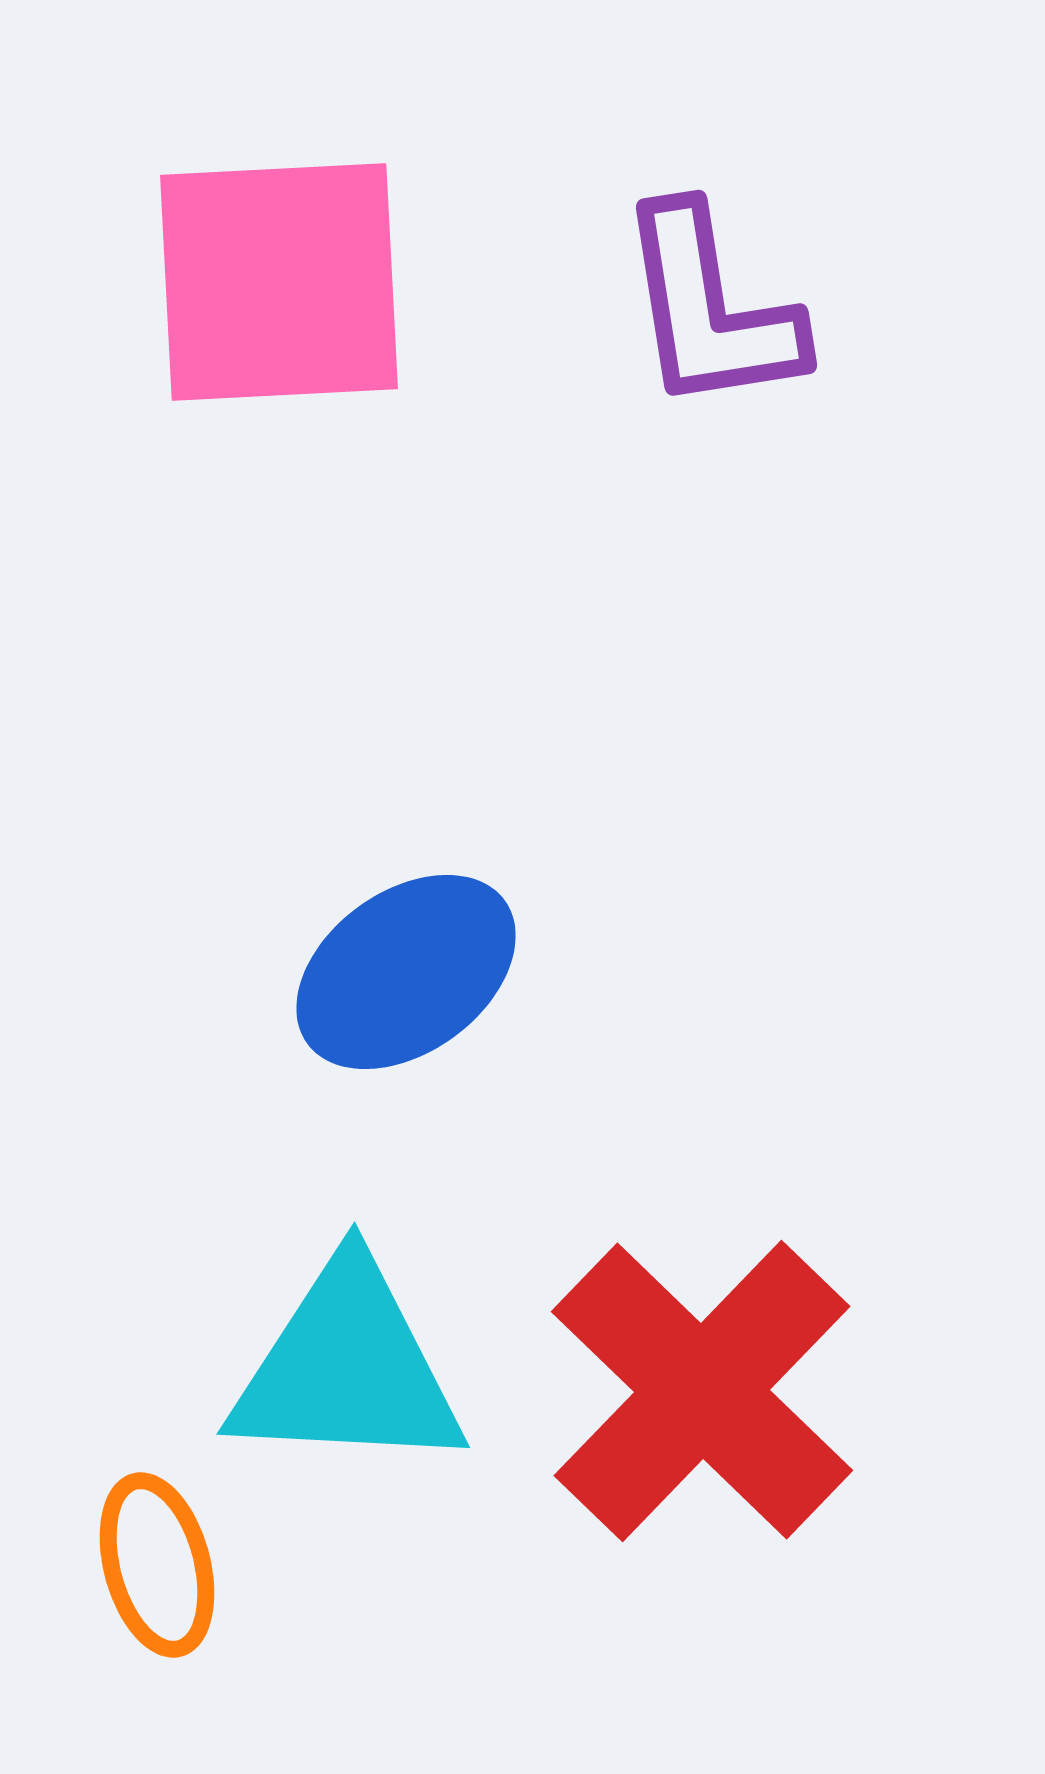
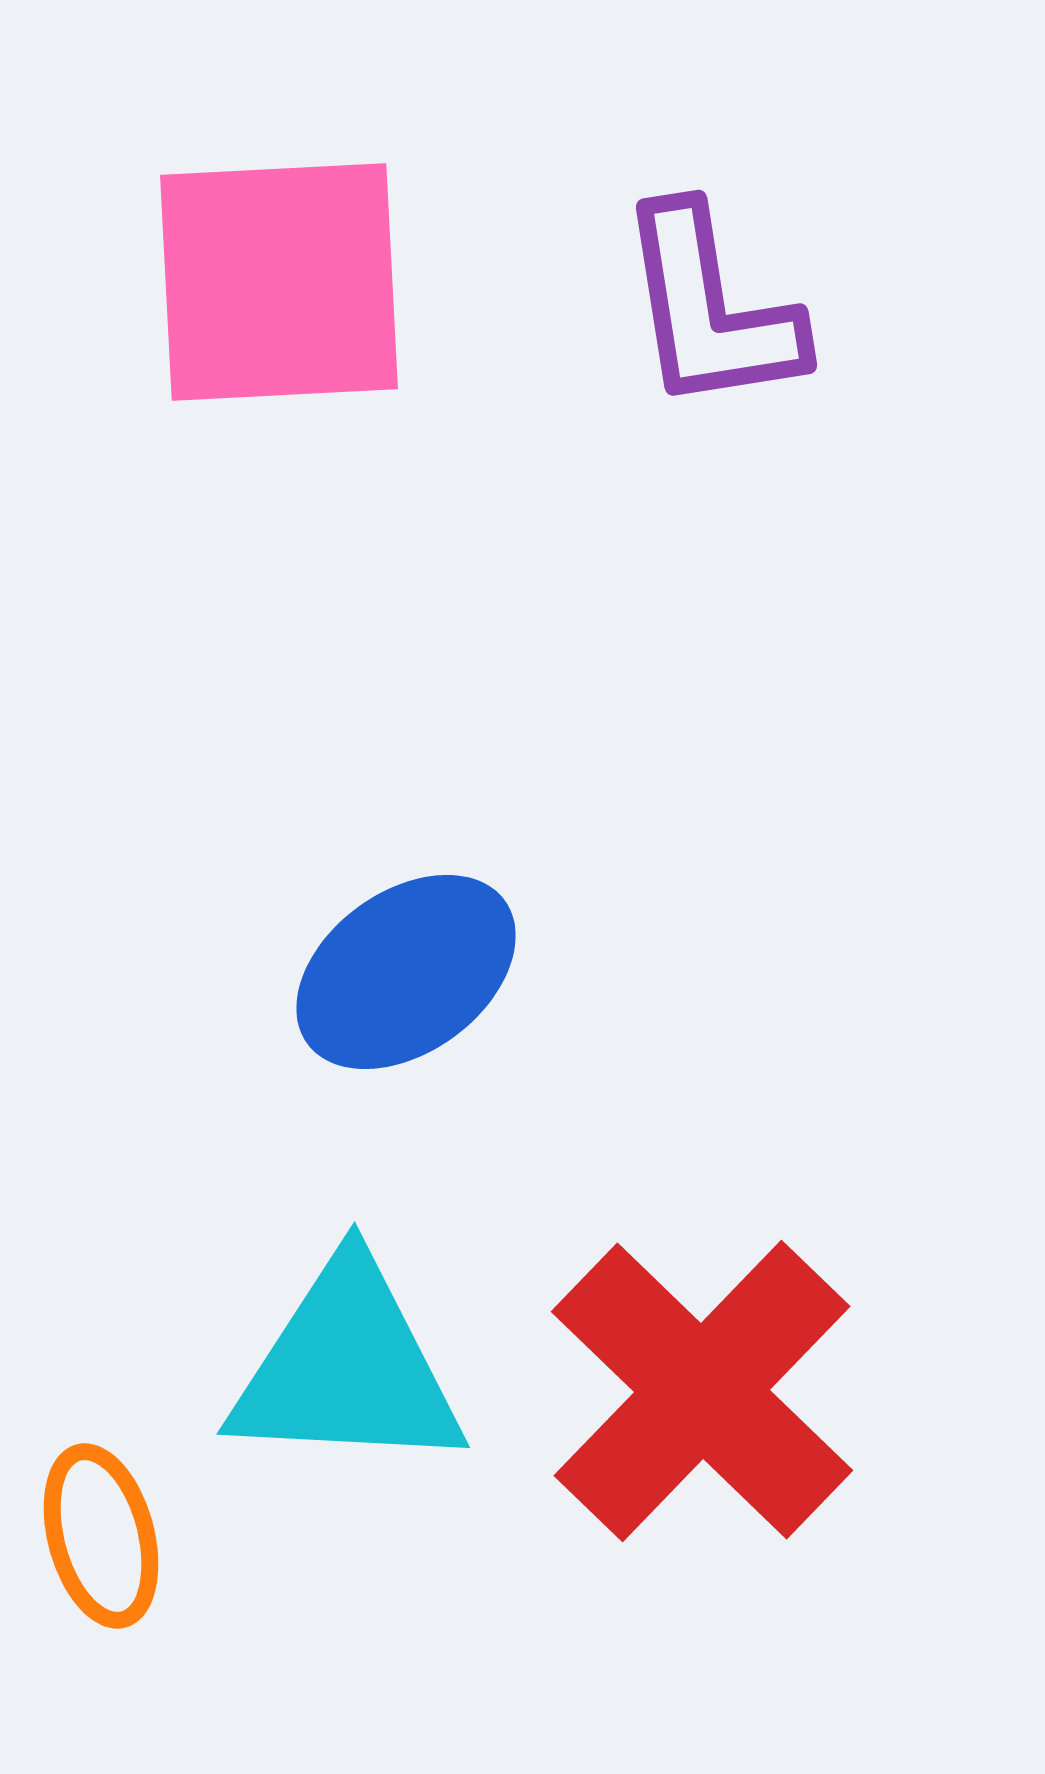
orange ellipse: moved 56 px left, 29 px up
